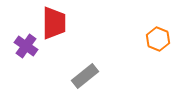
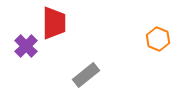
purple cross: rotated 10 degrees clockwise
gray rectangle: moved 1 px right, 1 px up
